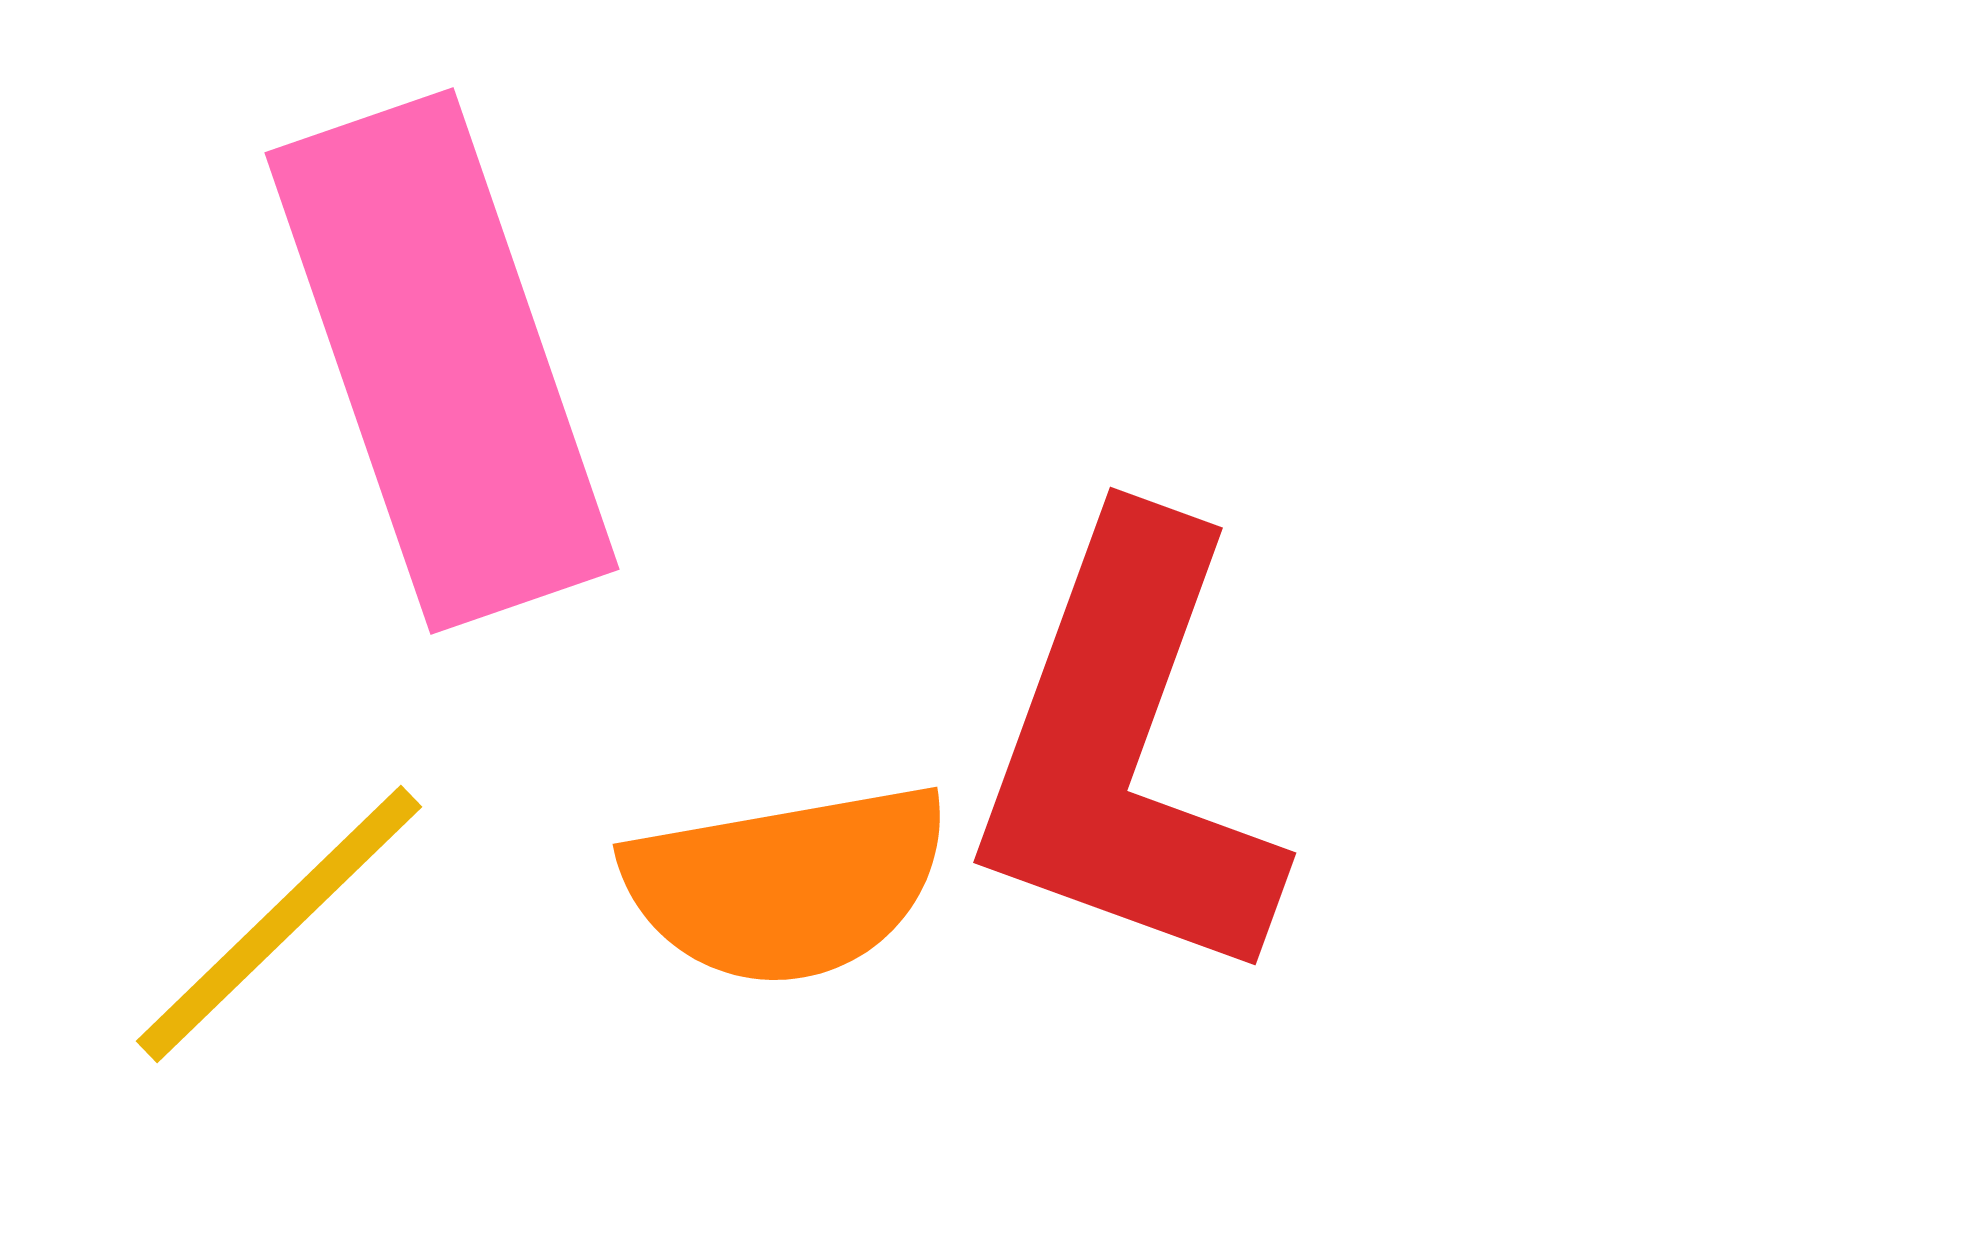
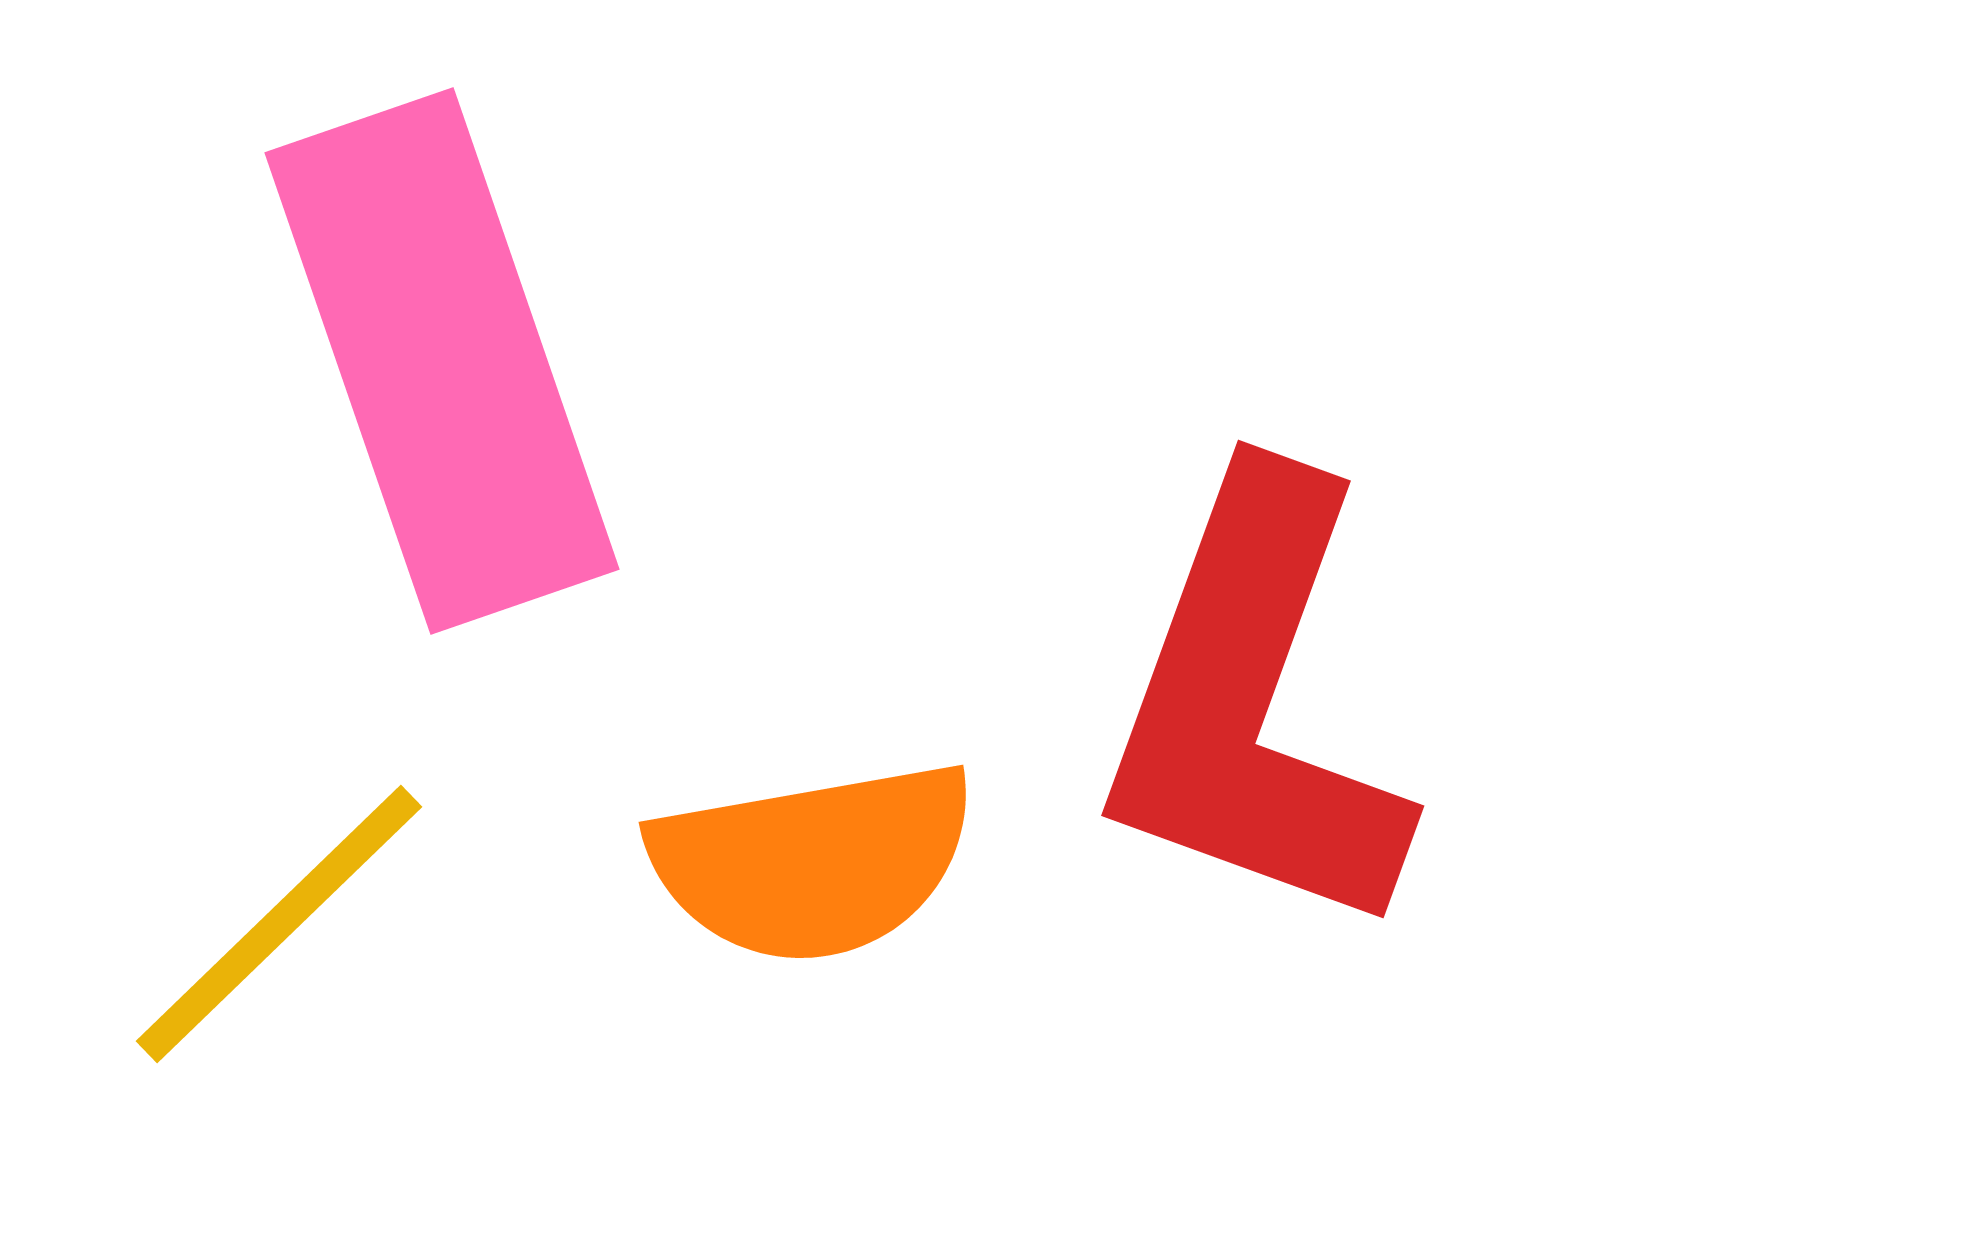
red L-shape: moved 128 px right, 47 px up
orange semicircle: moved 26 px right, 22 px up
